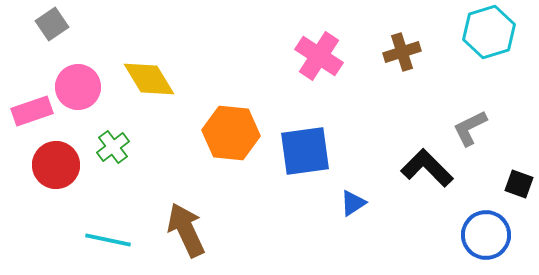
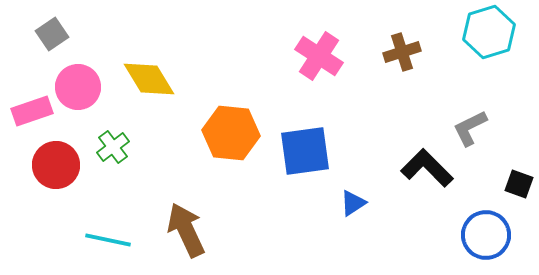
gray square: moved 10 px down
